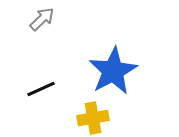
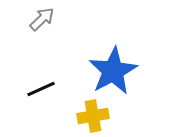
yellow cross: moved 2 px up
